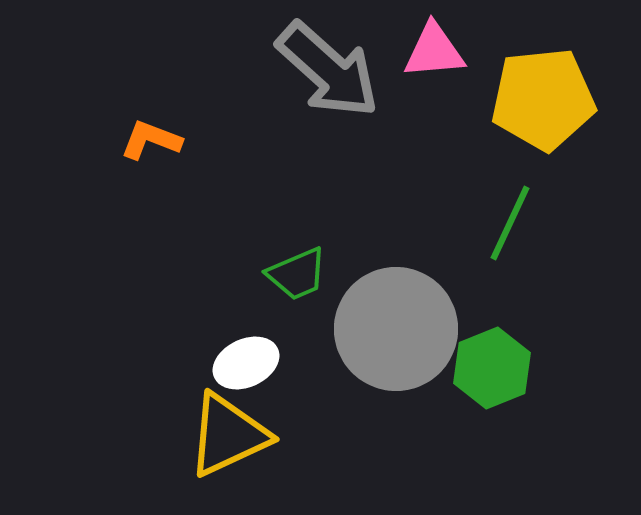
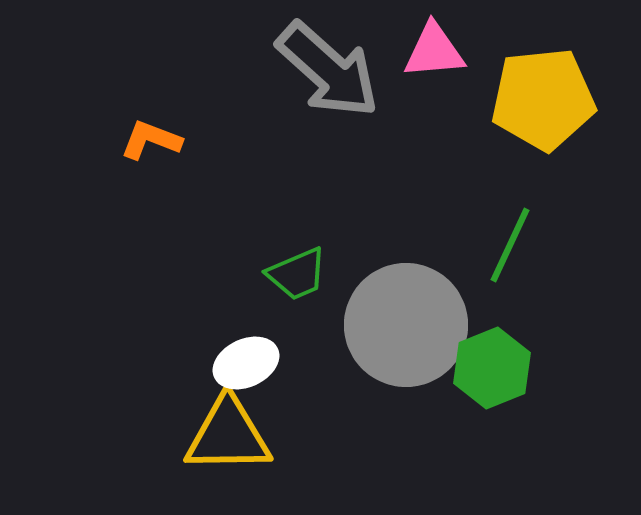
green line: moved 22 px down
gray circle: moved 10 px right, 4 px up
yellow triangle: rotated 24 degrees clockwise
